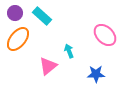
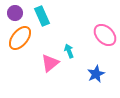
cyan rectangle: rotated 24 degrees clockwise
orange ellipse: moved 2 px right, 1 px up
pink triangle: moved 2 px right, 3 px up
blue star: rotated 24 degrees counterclockwise
